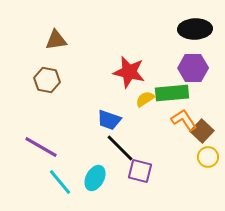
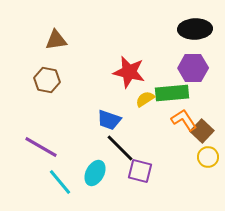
cyan ellipse: moved 5 px up
